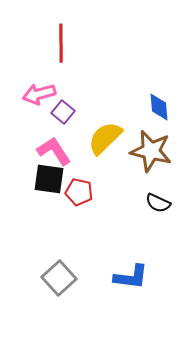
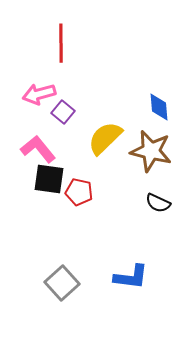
pink L-shape: moved 16 px left, 2 px up; rotated 6 degrees counterclockwise
gray square: moved 3 px right, 5 px down
